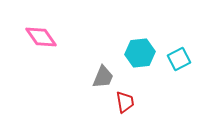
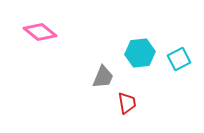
pink diamond: moved 1 px left, 5 px up; rotated 16 degrees counterclockwise
red trapezoid: moved 2 px right, 1 px down
